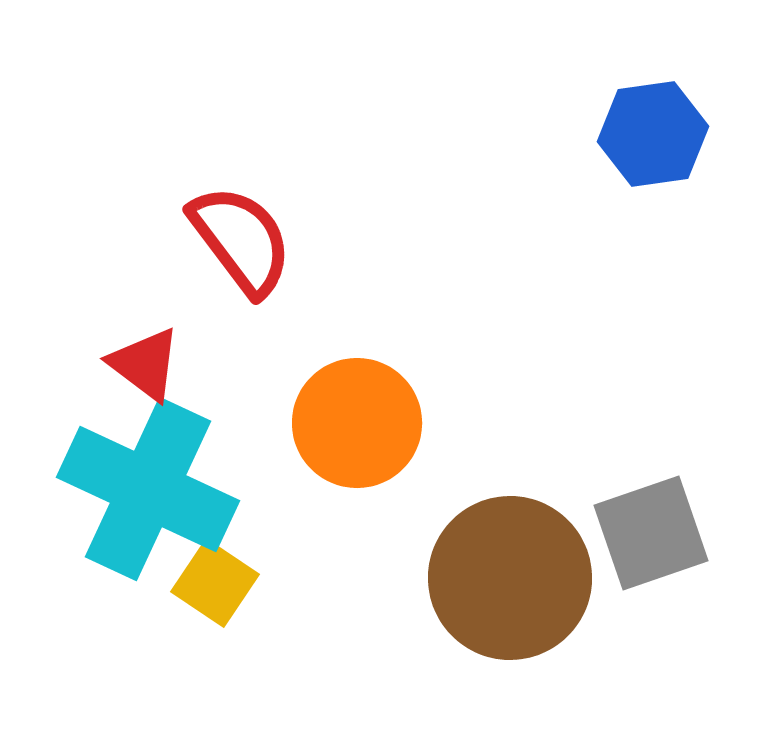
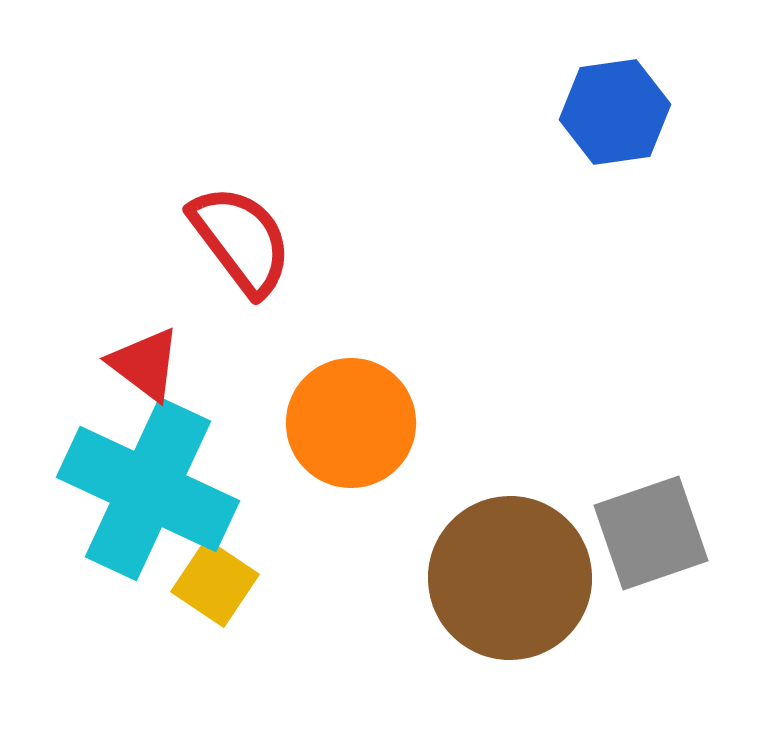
blue hexagon: moved 38 px left, 22 px up
orange circle: moved 6 px left
